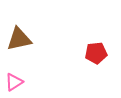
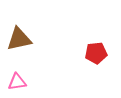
pink triangle: moved 3 px right; rotated 24 degrees clockwise
